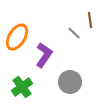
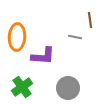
gray line: moved 1 px right, 4 px down; rotated 32 degrees counterclockwise
orange ellipse: rotated 28 degrees counterclockwise
purple L-shape: moved 1 px left, 1 px down; rotated 60 degrees clockwise
gray circle: moved 2 px left, 6 px down
